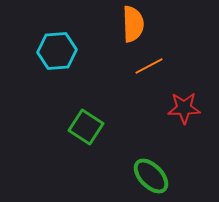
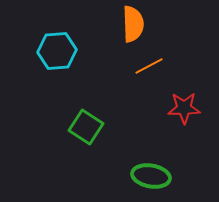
green ellipse: rotated 36 degrees counterclockwise
